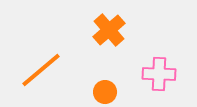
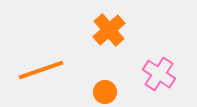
orange line: rotated 21 degrees clockwise
pink cross: rotated 32 degrees clockwise
